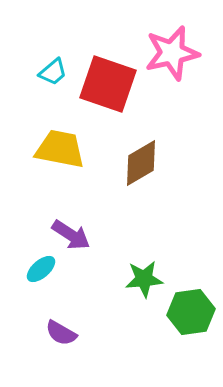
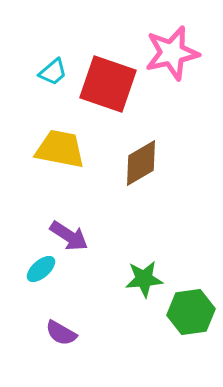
purple arrow: moved 2 px left, 1 px down
